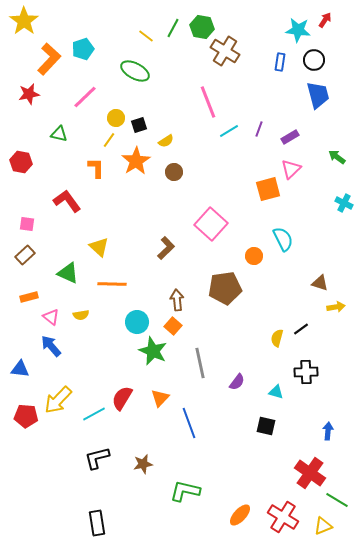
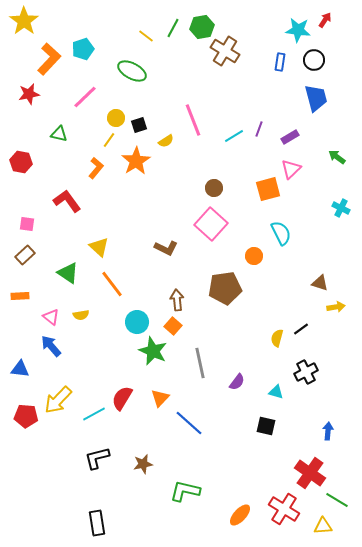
green hexagon at (202, 27): rotated 20 degrees counterclockwise
green ellipse at (135, 71): moved 3 px left
blue trapezoid at (318, 95): moved 2 px left, 3 px down
pink line at (208, 102): moved 15 px left, 18 px down
cyan line at (229, 131): moved 5 px right, 5 px down
orange L-shape at (96, 168): rotated 40 degrees clockwise
brown circle at (174, 172): moved 40 px right, 16 px down
cyan cross at (344, 203): moved 3 px left, 5 px down
cyan semicircle at (283, 239): moved 2 px left, 6 px up
brown L-shape at (166, 248): rotated 70 degrees clockwise
green triangle at (68, 273): rotated 10 degrees clockwise
orange line at (112, 284): rotated 52 degrees clockwise
orange rectangle at (29, 297): moved 9 px left, 1 px up; rotated 12 degrees clockwise
black cross at (306, 372): rotated 25 degrees counterclockwise
blue line at (189, 423): rotated 28 degrees counterclockwise
red cross at (283, 517): moved 1 px right, 8 px up
yellow triangle at (323, 526): rotated 18 degrees clockwise
